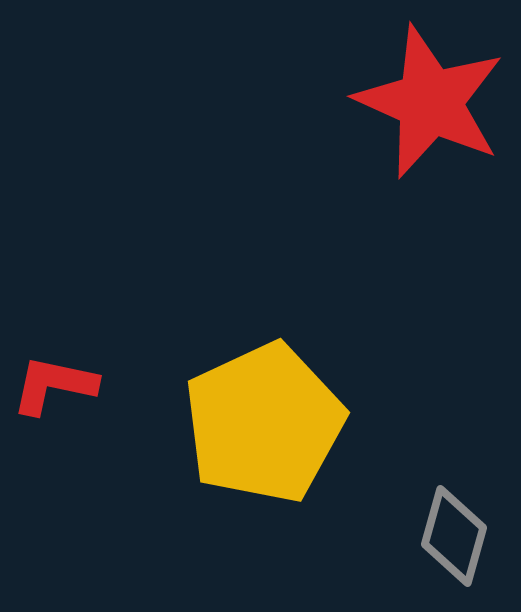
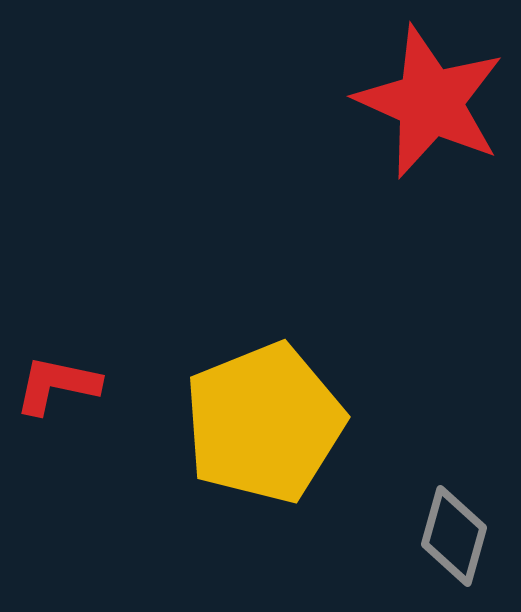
red L-shape: moved 3 px right
yellow pentagon: rotated 3 degrees clockwise
